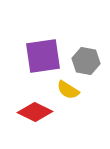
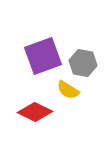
purple square: rotated 12 degrees counterclockwise
gray hexagon: moved 3 px left, 2 px down
